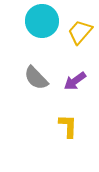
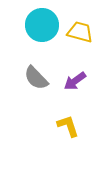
cyan circle: moved 4 px down
yellow trapezoid: rotated 64 degrees clockwise
yellow L-shape: rotated 20 degrees counterclockwise
